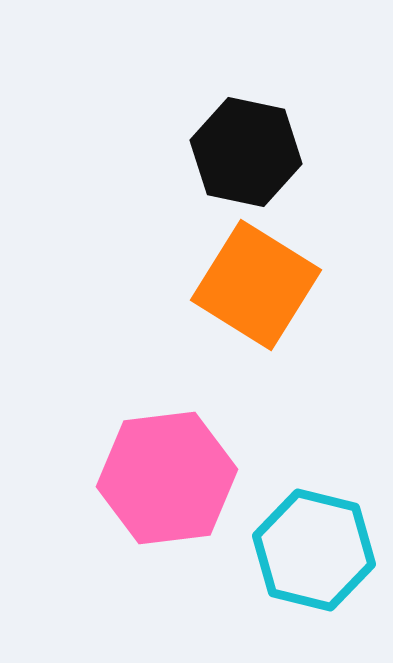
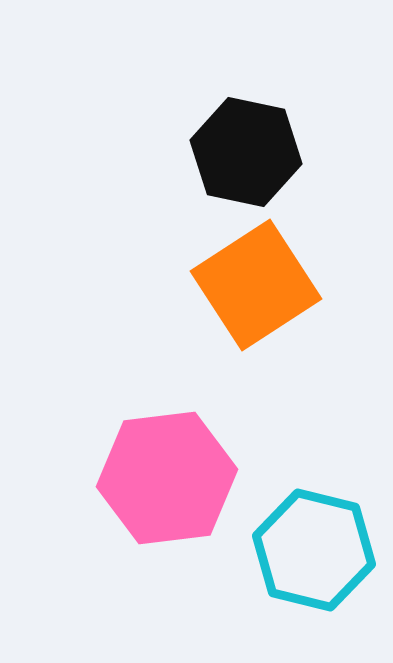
orange square: rotated 25 degrees clockwise
